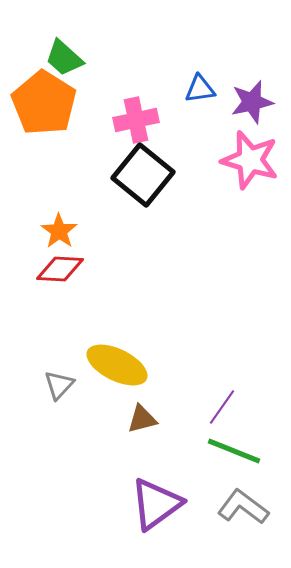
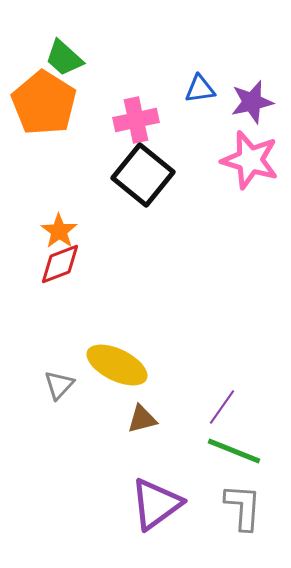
red diamond: moved 5 px up; rotated 24 degrees counterclockwise
gray L-shape: rotated 57 degrees clockwise
